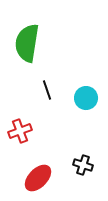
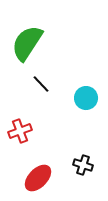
green semicircle: rotated 24 degrees clockwise
black line: moved 6 px left, 6 px up; rotated 24 degrees counterclockwise
